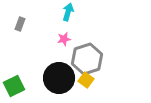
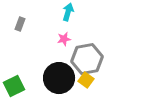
gray hexagon: rotated 8 degrees clockwise
